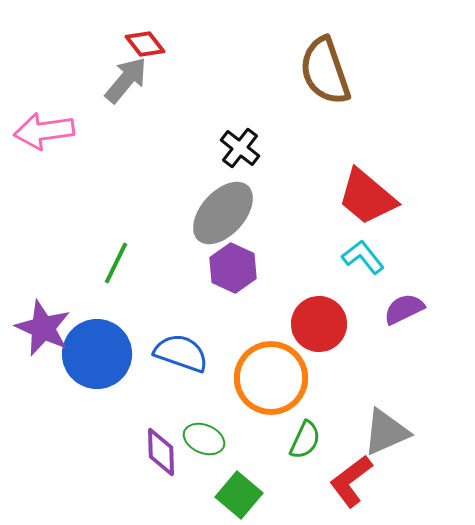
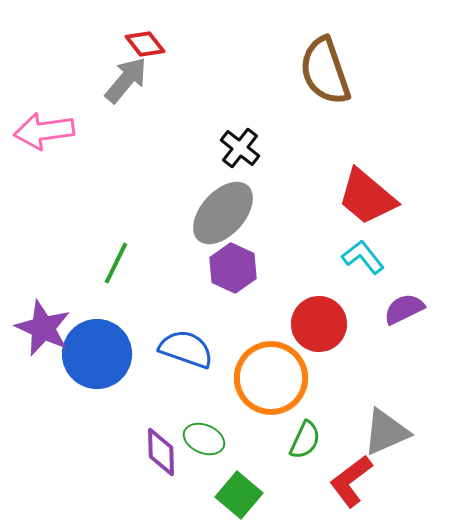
blue semicircle: moved 5 px right, 4 px up
